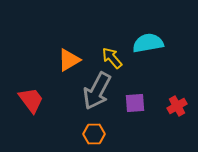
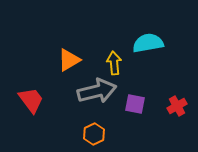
yellow arrow: moved 2 px right, 5 px down; rotated 35 degrees clockwise
gray arrow: rotated 132 degrees counterclockwise
purple square: moved 1 px down; rotated 15 degrees clockwise
orange hexagon: rotated 25 degrees counterclockwise
